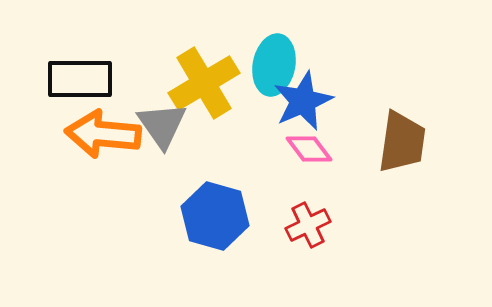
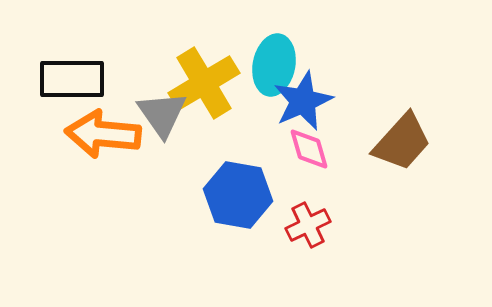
black rectangle: moved 8 px left
gray triangle: moved 11 px up
brown trapezoid: rotated 34 degrees clockwise
pink diamond: rotated 21 degrees clockwise
blue hexagon: moved 23 px right, 21 px up; rotated 6 degrees counterclockwise
